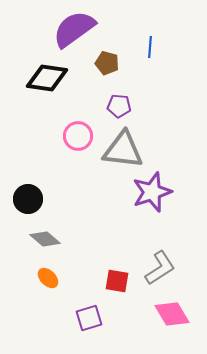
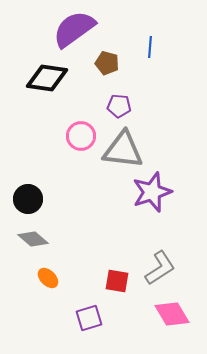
pink circle: moved 3 px right
gray diamond: moved 12 px left
